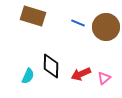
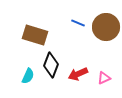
brown rectangle: moved 2 px right, 19 px down
black diamond: moved 1 px up; rotated 20 degrees clockwise
red arrow: moved 3 px left
pink triangle: rotated 16 degrees clockwise
